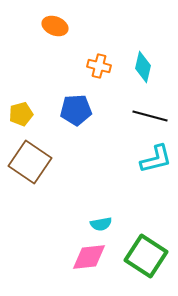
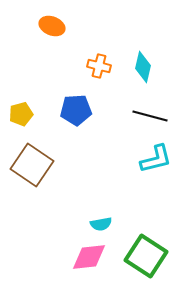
orange ellipse: moved 3 px left
brown square: moved 2 px right, 3 px down
